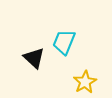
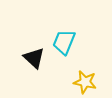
yellow star: rotated 30 degrees counterclockwise
